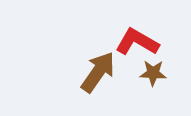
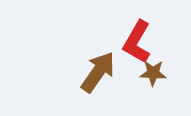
red L-shape: rotated 90 degrees counterclockwise
